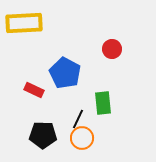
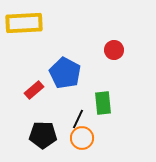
red circle: moved 2 px right, 1 px down
red rectangle: rotated 66 degrees counterclockwise
